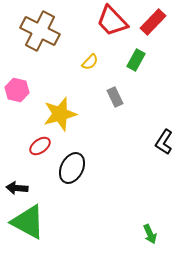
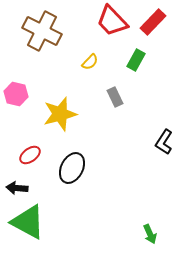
brown cross: moved 2 px right
pink hexagon: moved 1 px left, 4 px down
red ellipse: moved 10 px left, 9 px down
